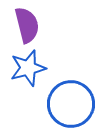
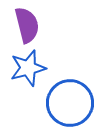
blue circle: moved 1 px left, 1 px up
